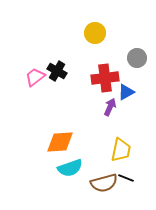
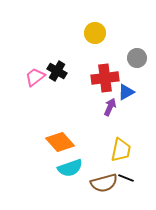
orange diamond: rotated 52 degrees clockwise
